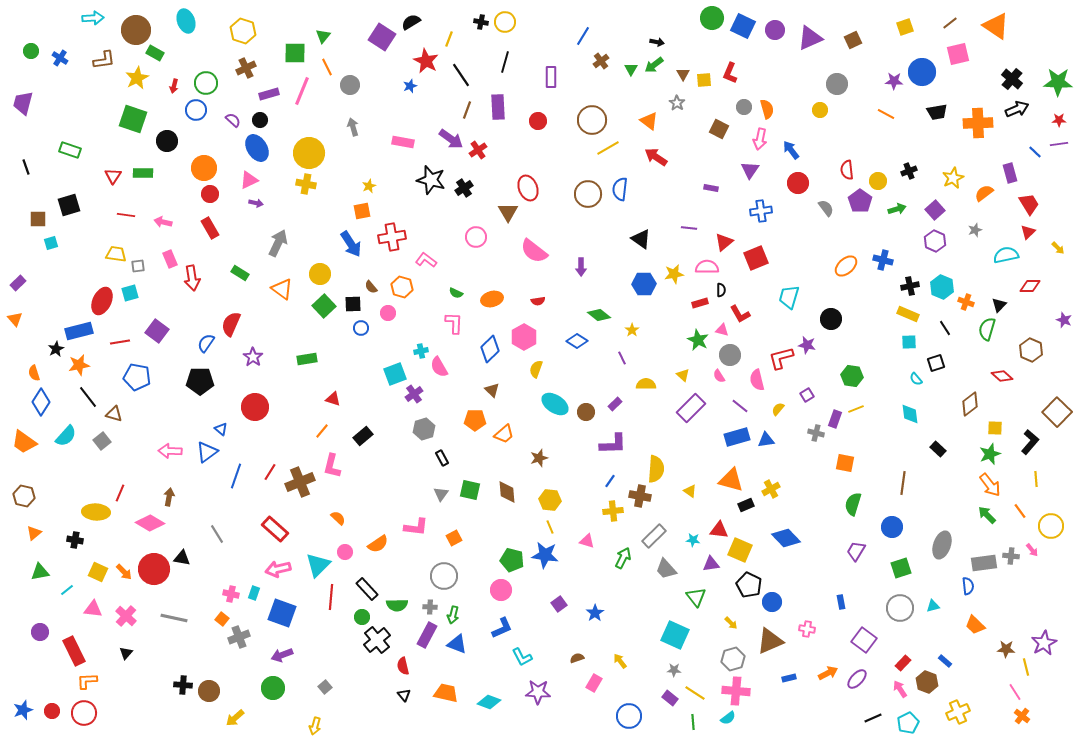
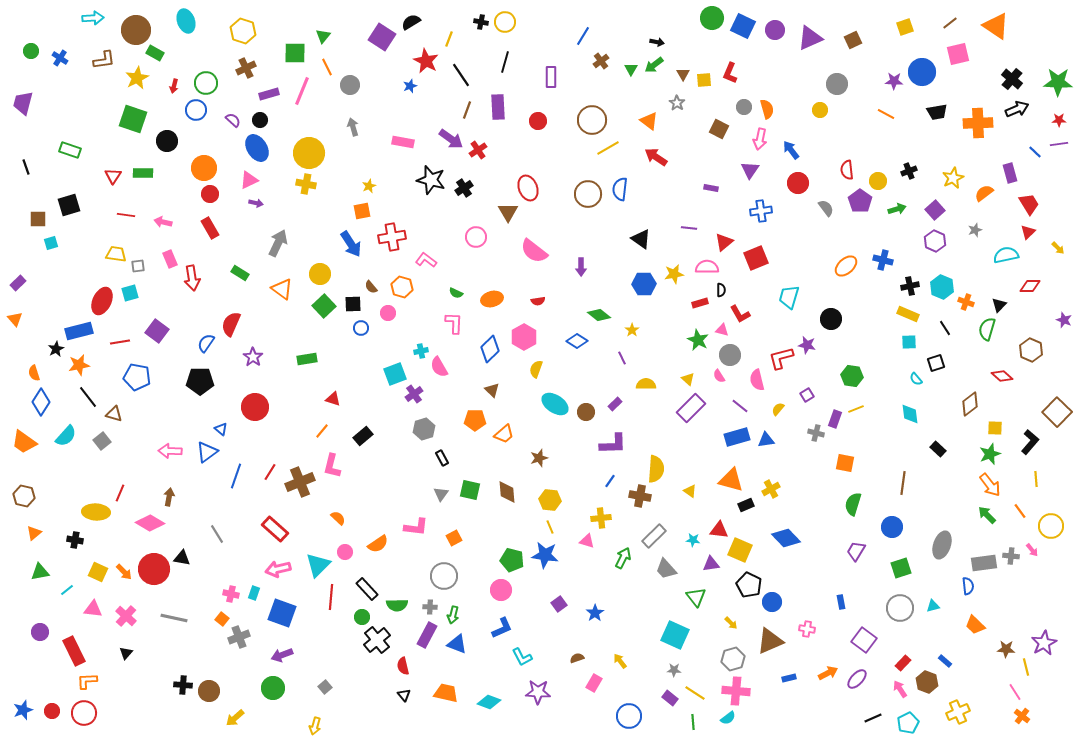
yellow triangle at (683, 375): moved 5 px right, 4 px down
yellow cross at (613, 511): moved 12 px left, 7 px down
